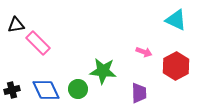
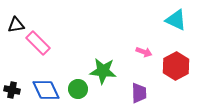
black cross: rotated 28 degrees clockwise
